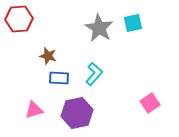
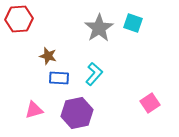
cyan square: rotated 30 degrees clockwise
gray star: rotated 8 degrees clockwise
